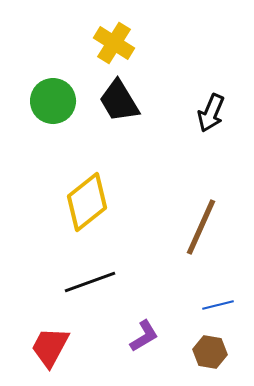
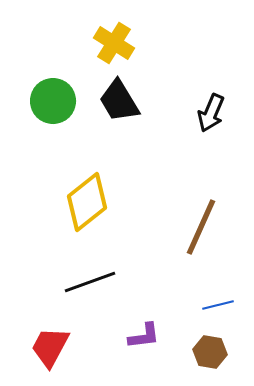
purple L-shape: rotated 24 degrees clockwise
